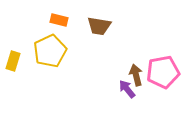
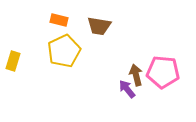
yellow pentagon: moved 14 px right
pink pentagon: rotated 16 degrees clockwise
